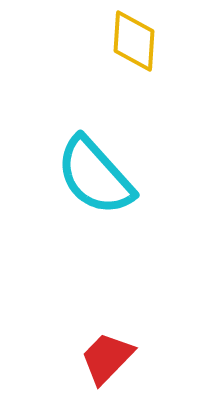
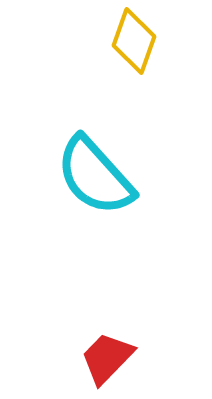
yellow diamond: rotated 16 degrees clockwise
